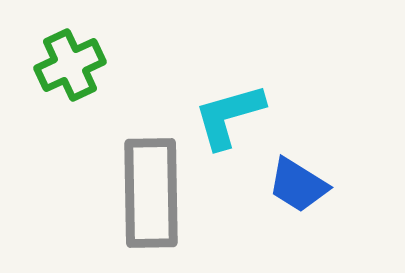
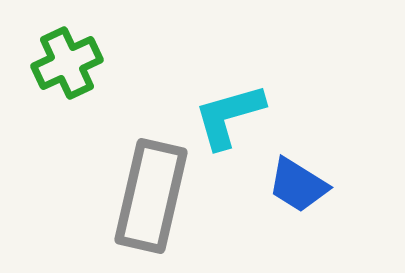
green cross: moved 3 px left, 2 px up
gray rectangle: moved 3 px down; rotated 14 degrees clockwise
